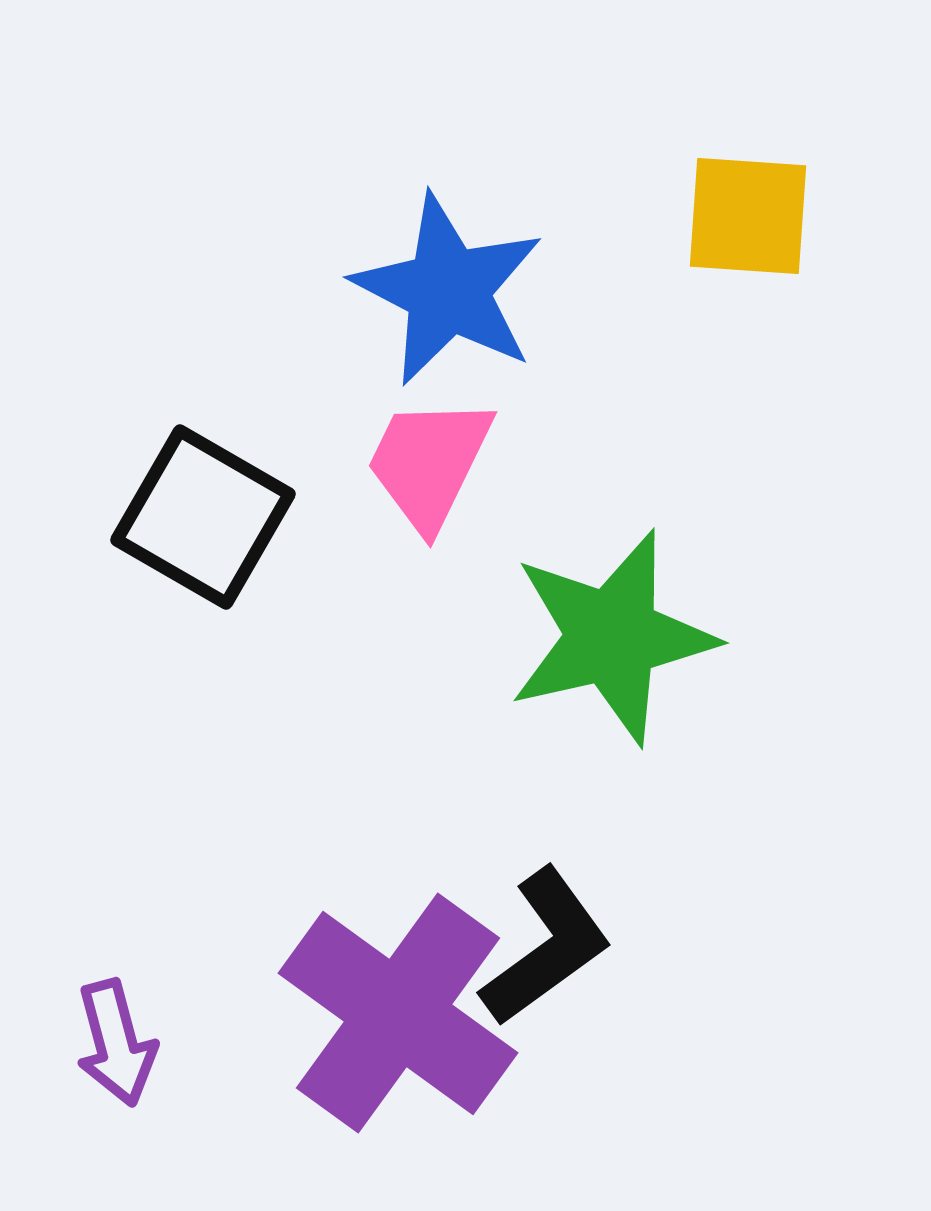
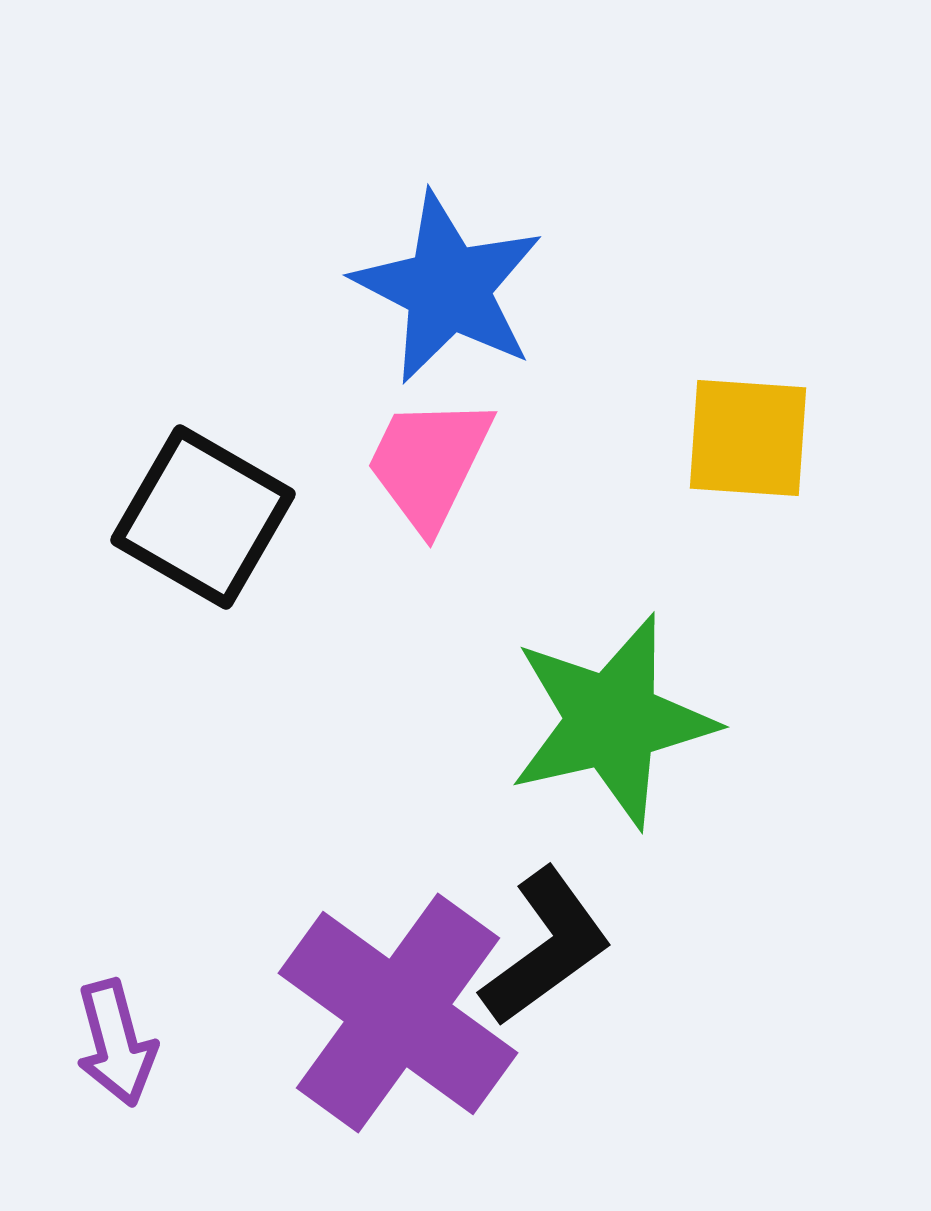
yellow square: moved 222 px down
blue star: moved 2 px up
green star: moved 84 px down
